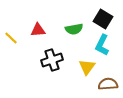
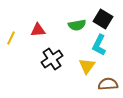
green semicircle: moved 3 px right, 4 px up
yellow line: rotated 72 degrees clockwise
cyan L-shape: moved 3 px left
black cross: moved 1 px up; rotated 15 degrees counterclockwise
yellow triangle: moved 1 px up
